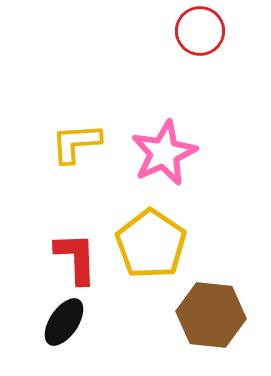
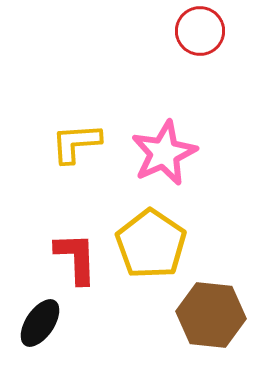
black ellipse: moved 24 px left, 1 px down
